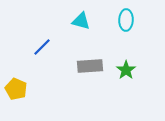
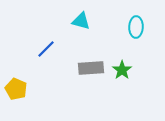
cyan ellipse: moved 10 px right, 7 px down
blue line: moved 4 px right, 2 px down
gray rectangle: moved 1 px right, 2 px down
green star: moved 4 px left
